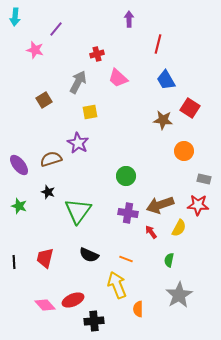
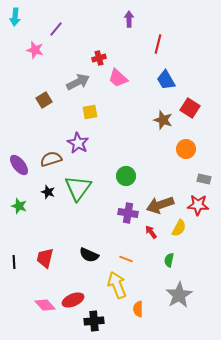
red cross: moved 2 px right, 4 px down
gray arrow: rotated 35 degrees clockwise
brown star: rotated 12 degrees clockwise
orange circle: moved 2 px right, 2 px up
green triangle: moved 23 px up
